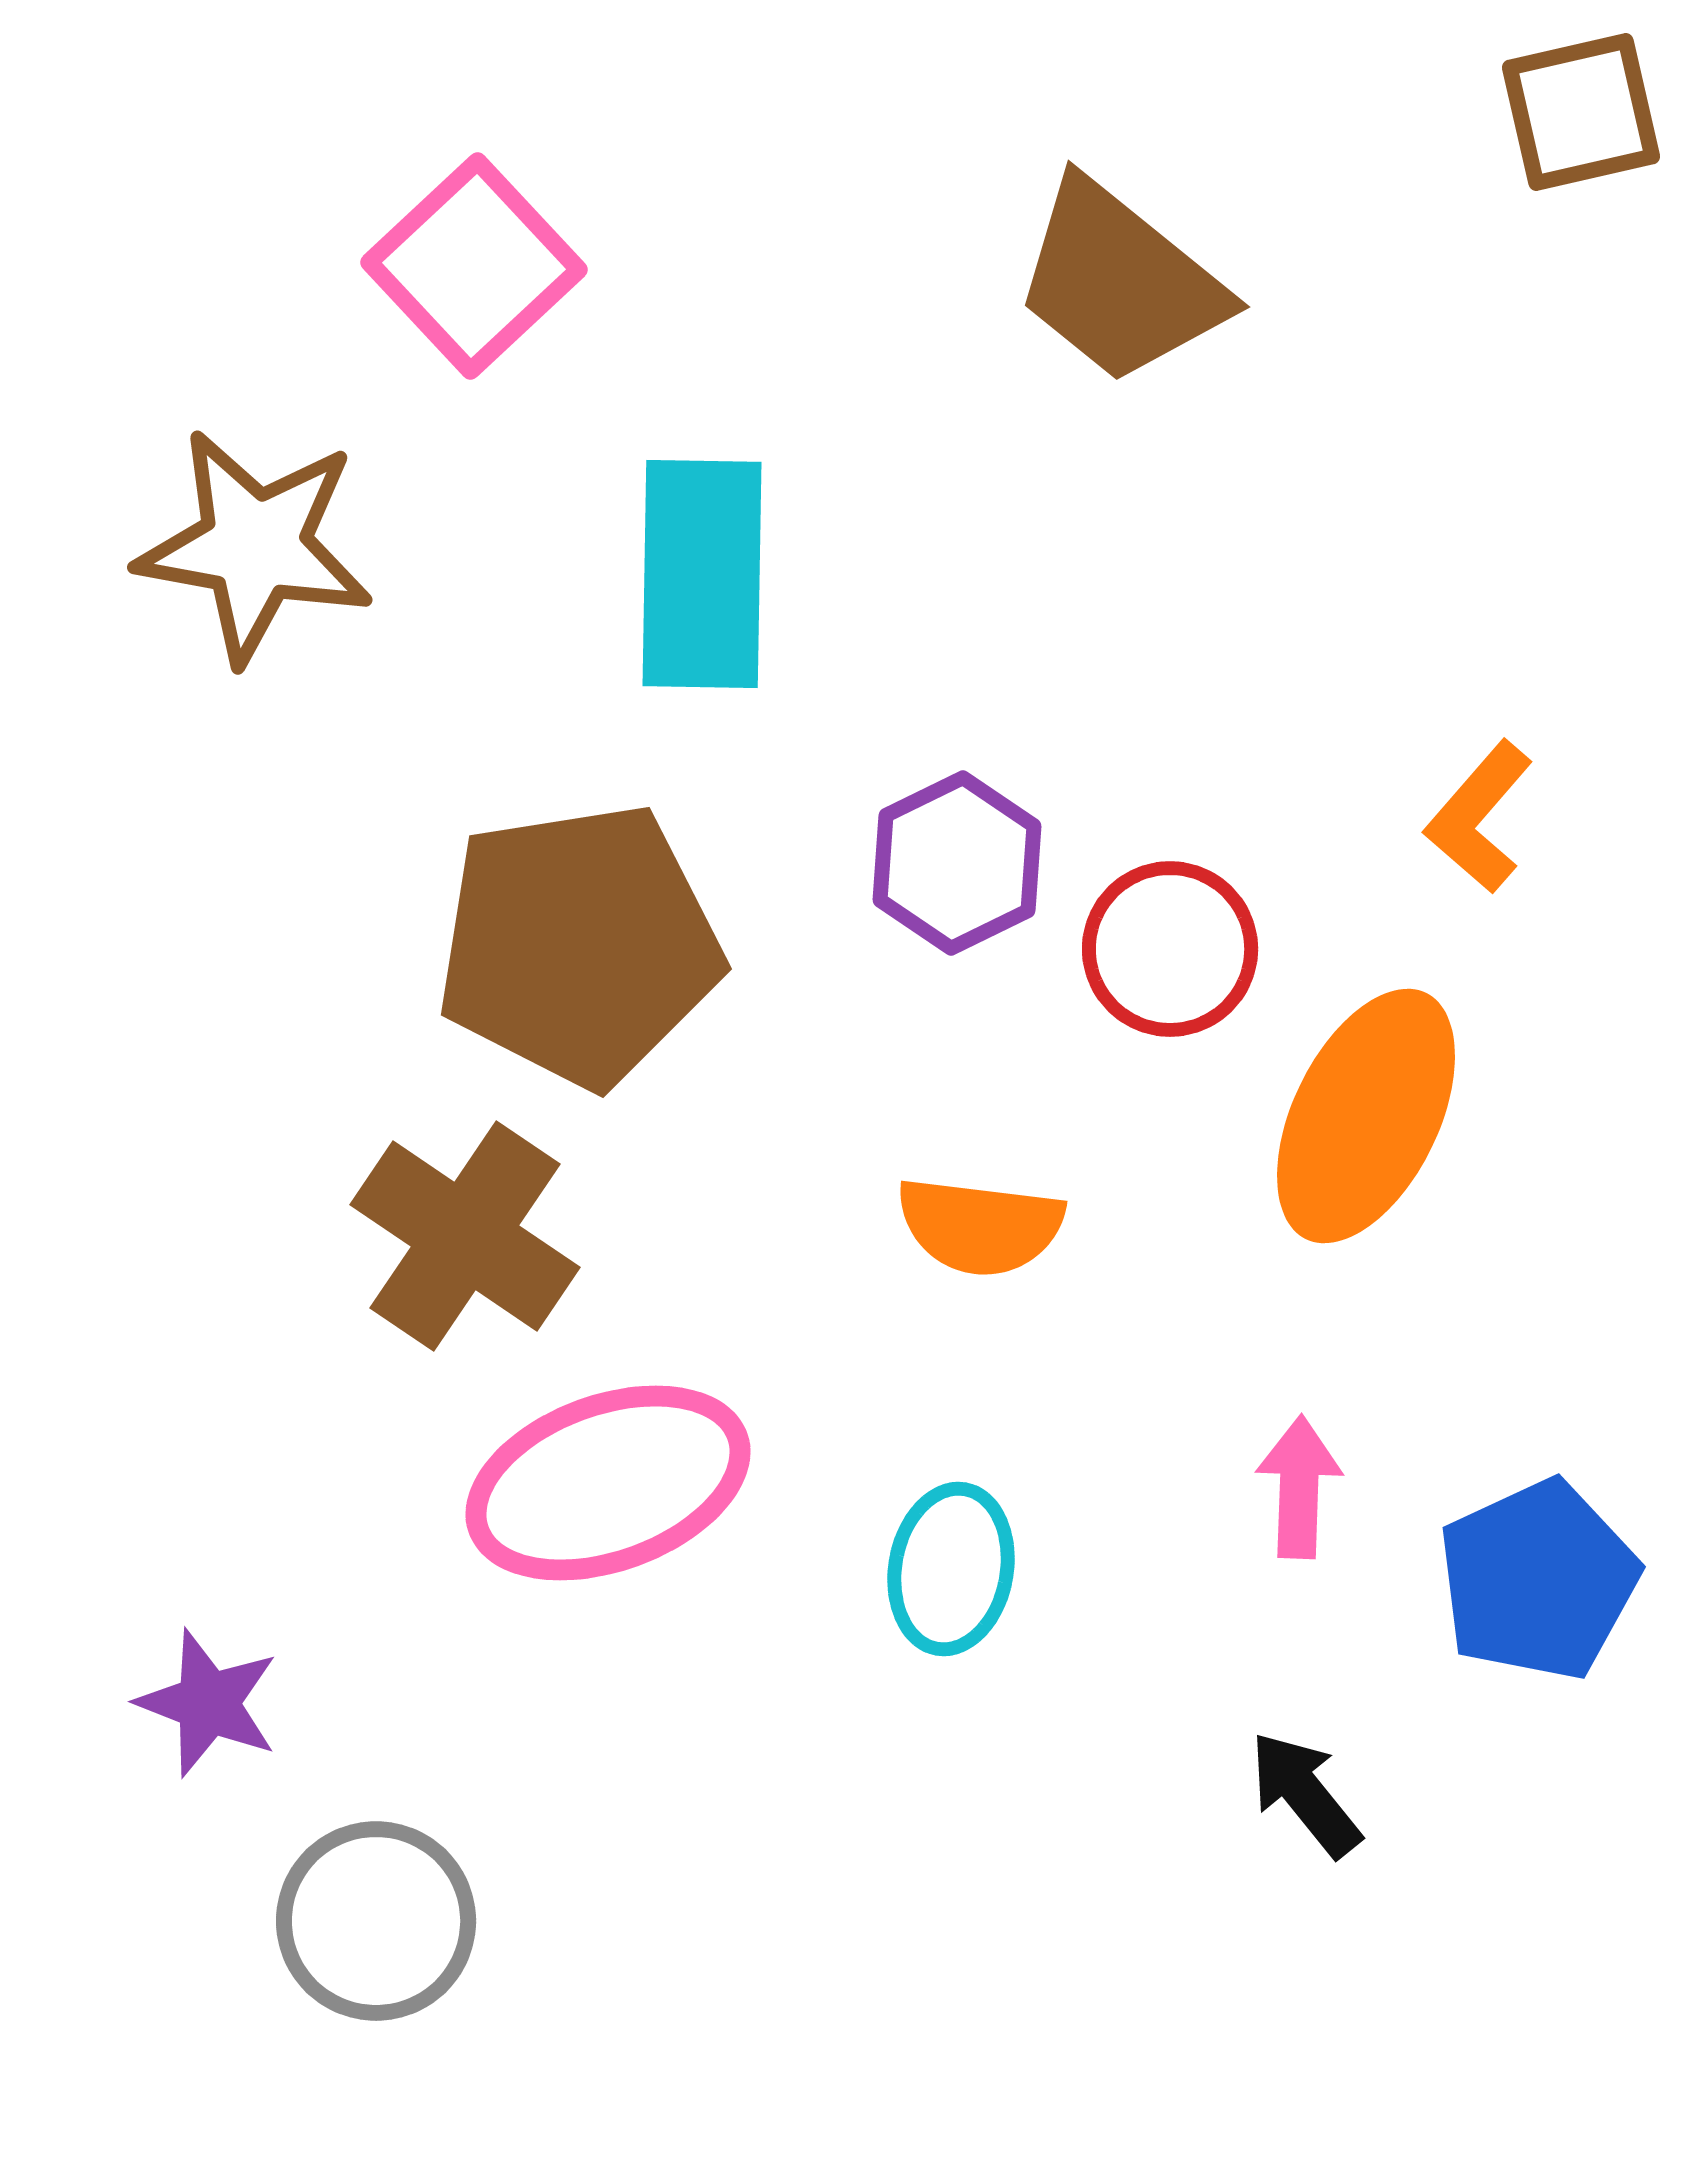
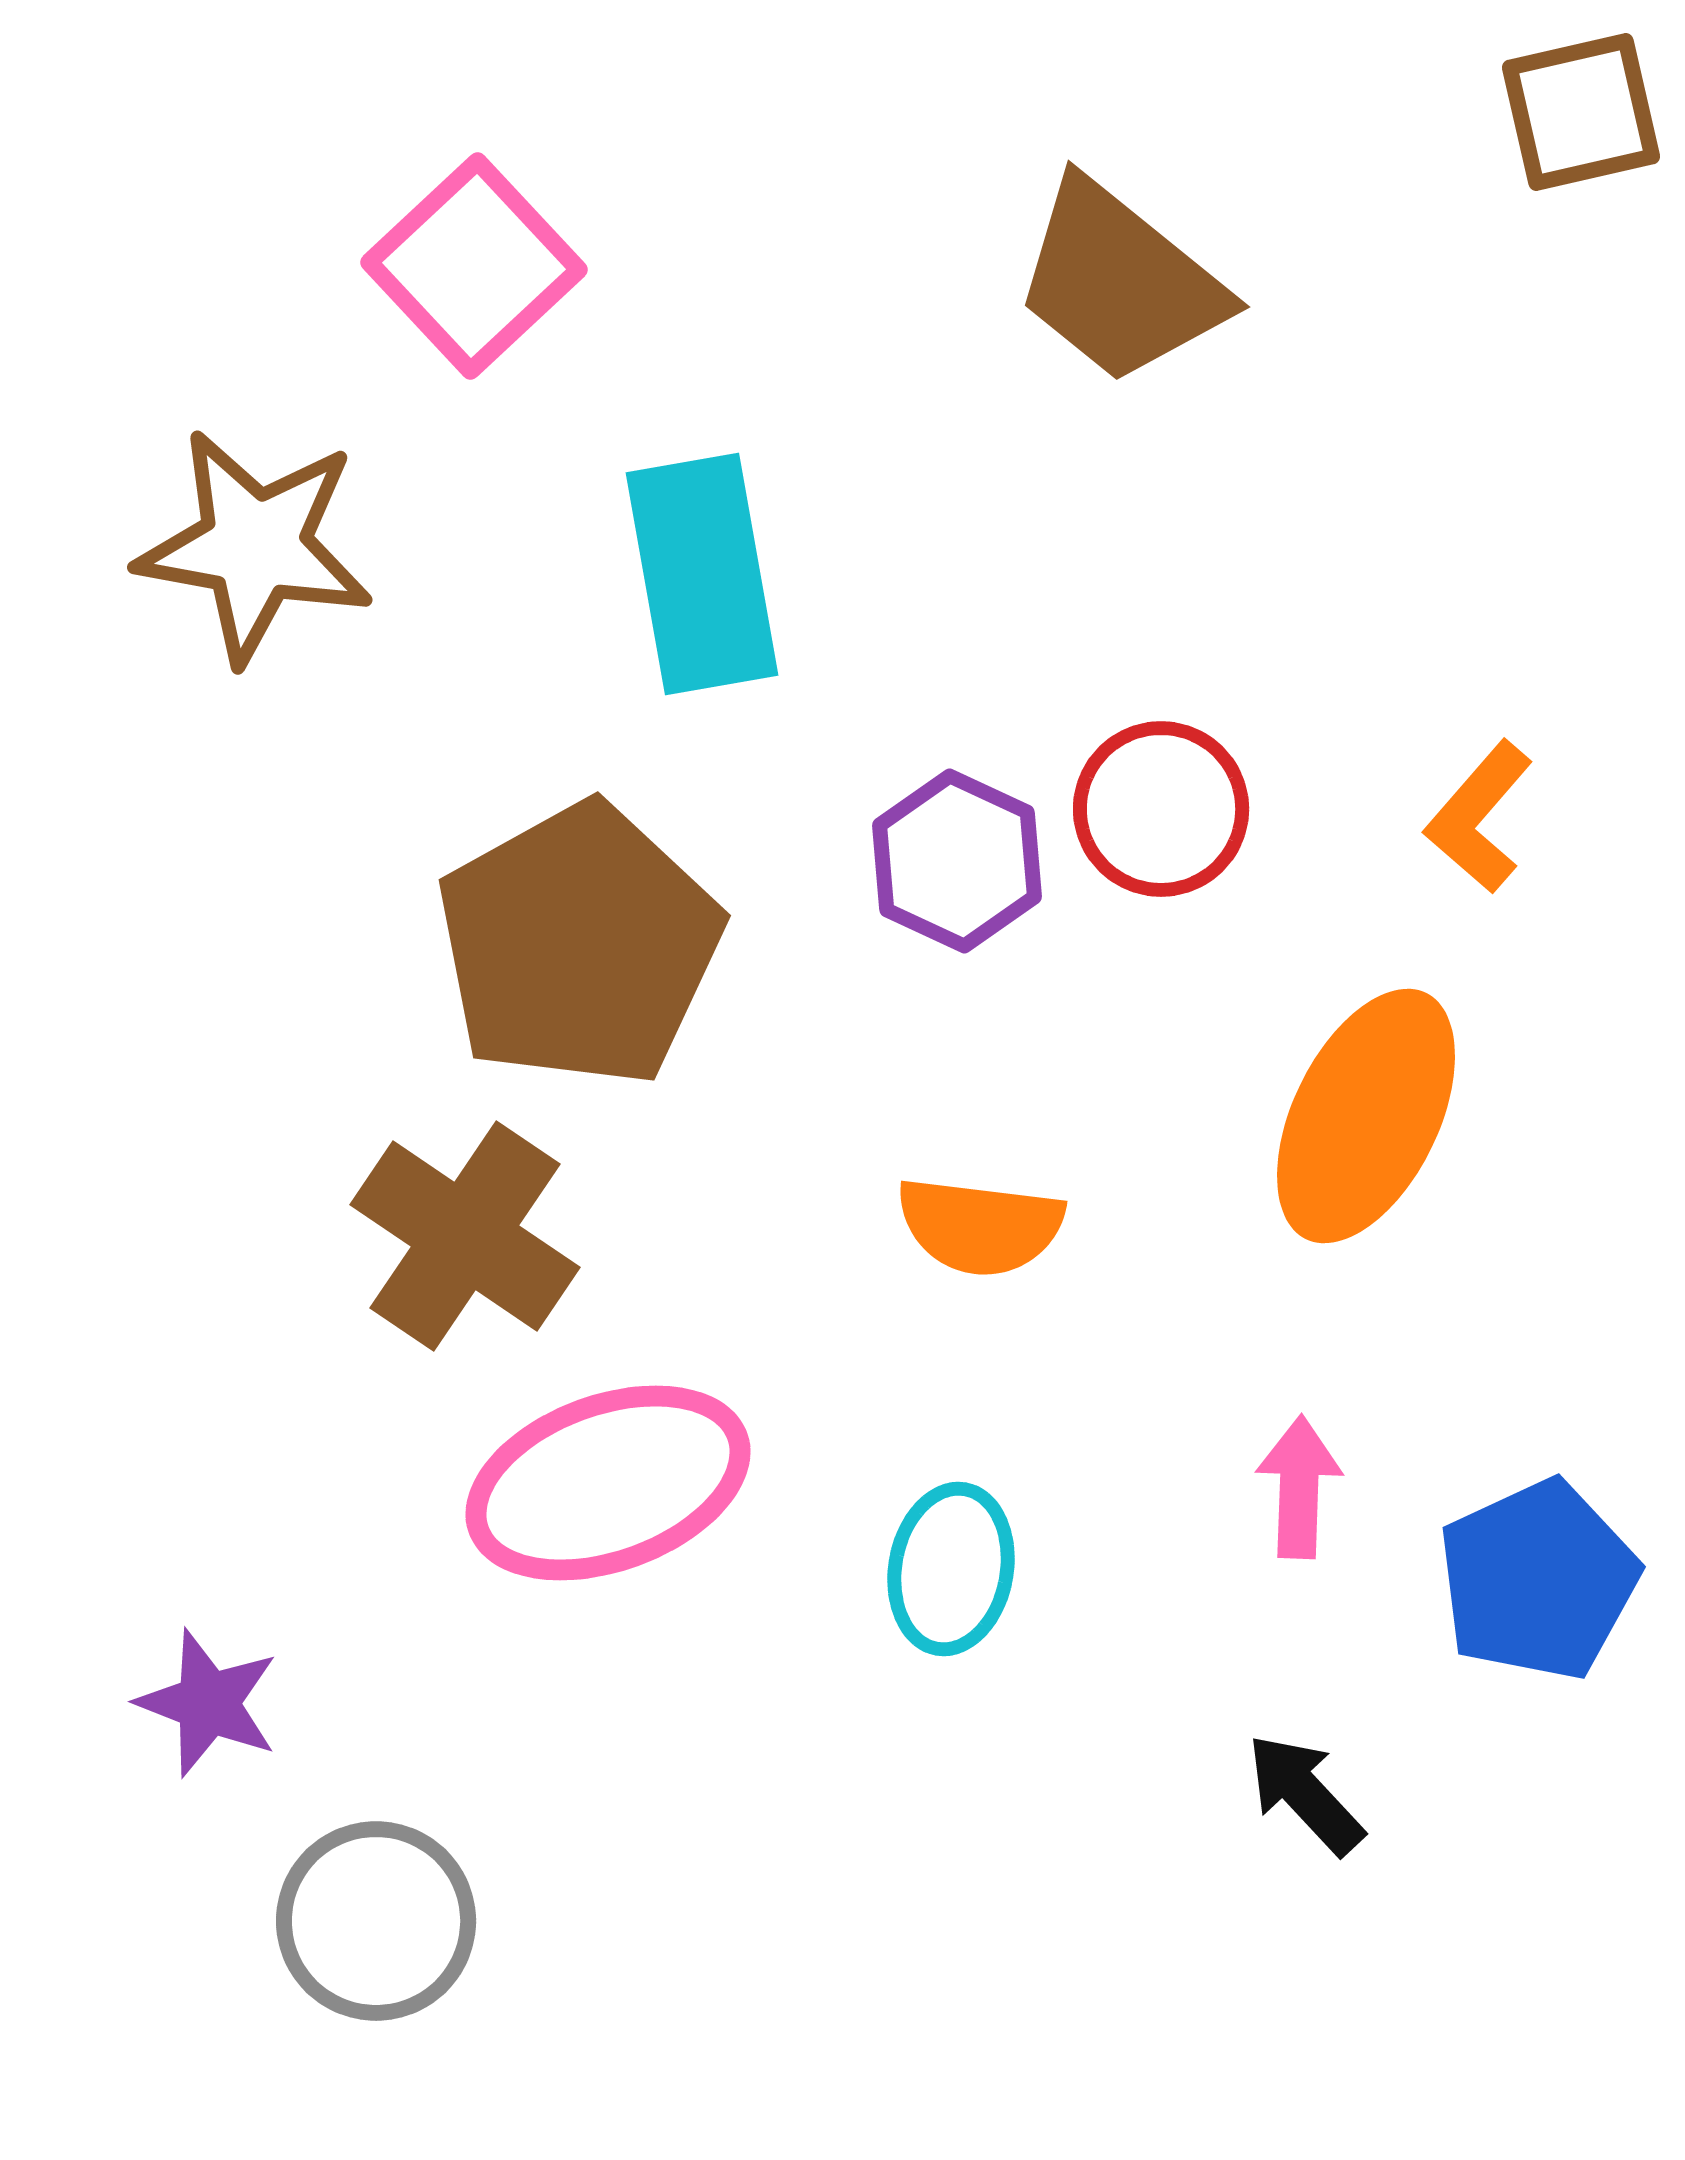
cyan rectangle: rotated 11 degrees counterclockwise
purple hexagon: moved 2 px up; rotated 9 degrees counterclockwise
brown pentagon: rotated 20 degrees counterclockwise
red circle: moved 9 px left, 140 px up
black arrow: rotated 4 degrees counterclockwise
